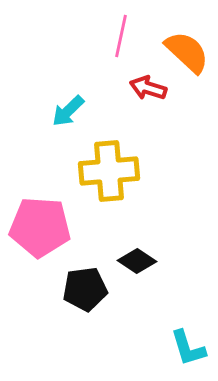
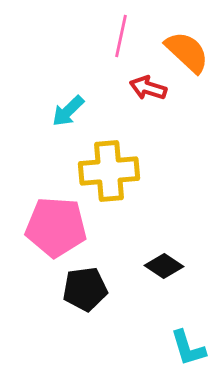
pink pentagon: moved 16 px right
black diamond: moved 27 px right, 5 px down
